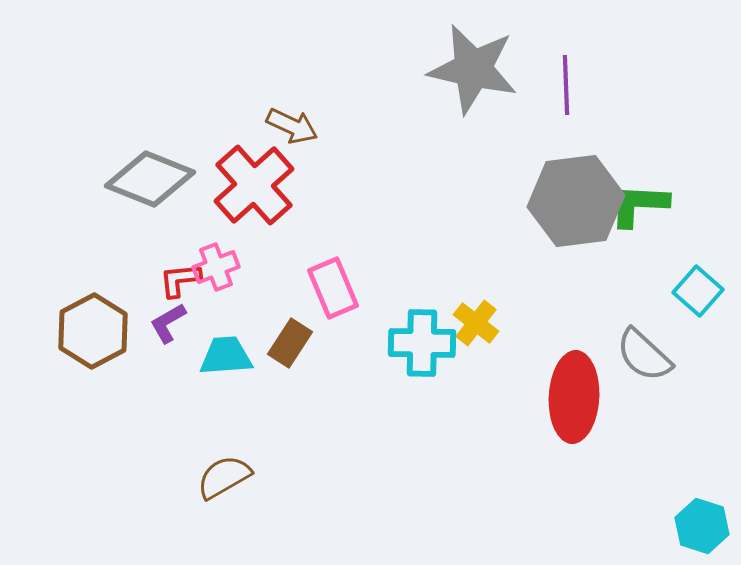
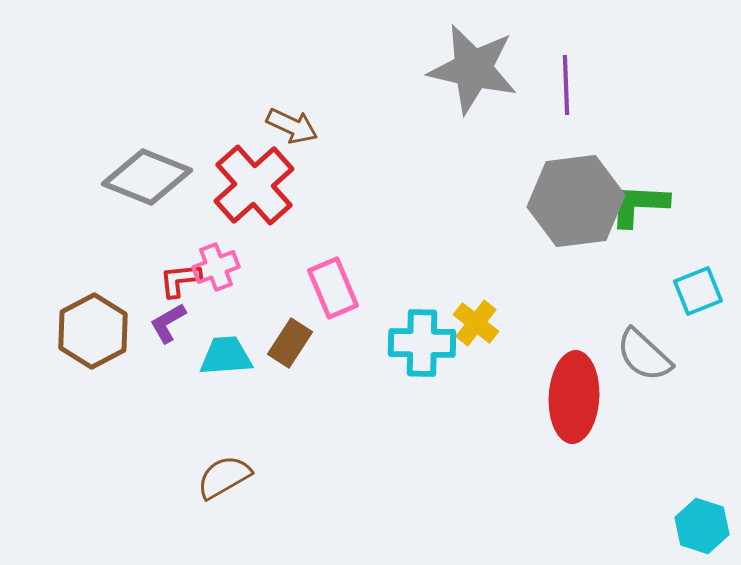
gray diamond: moved 3 px left, 2 px up
cyan square: rotated 27 degrees clockwise
